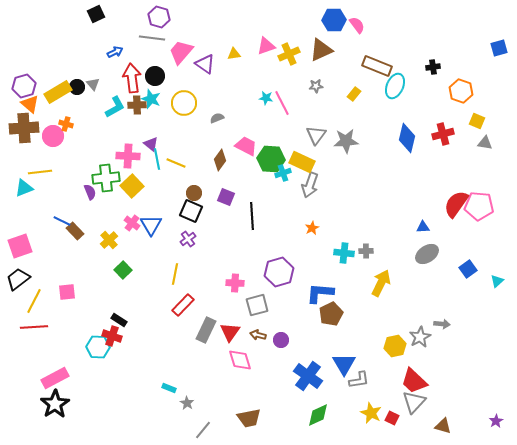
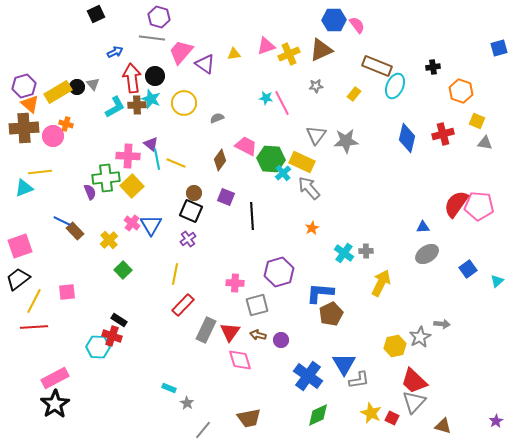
cyan cross at (283, 173): rotated 21 degrees counterclockwise
gray arrow at (310, 185): moved 1 px left, 3 px down; rotated 120 degrees clockwise
cyan cross at (344, 253): rotated 30 degrees clockwise
